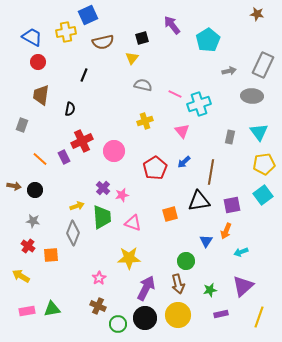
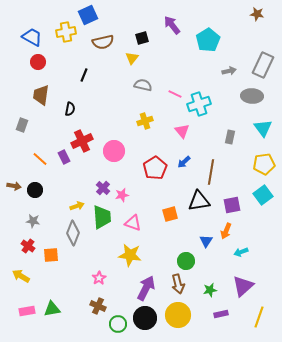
cyan triangle at (259, 132): moved 4 px right, 4 px up
yellow star at (129, 258): moved 1 px right, 3 px up; rotated 10 degrees clockwise
